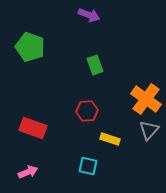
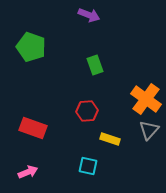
green pentagon: moved 1 px right
